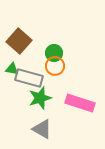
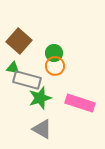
green triangle: moved 1 px right, 1 px up
gray rectangle: moved 2 px left, 2 px down
